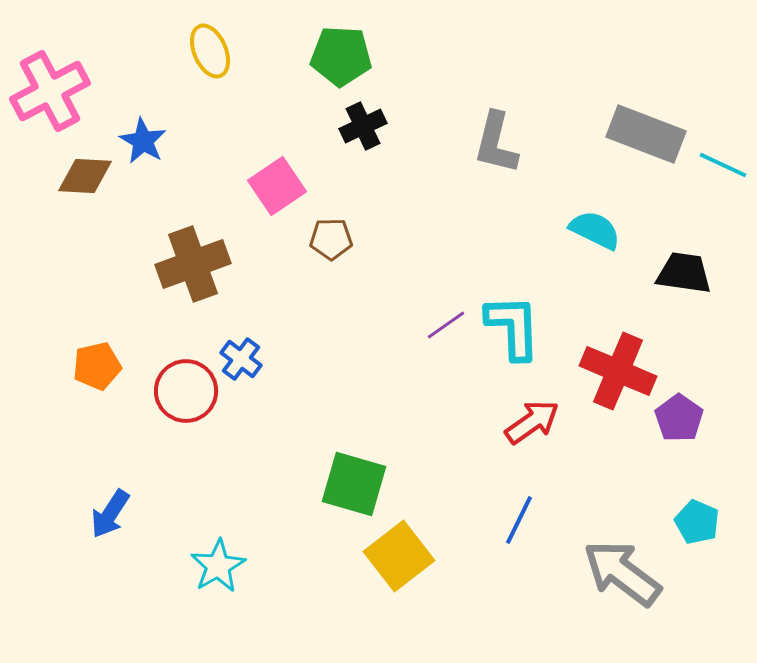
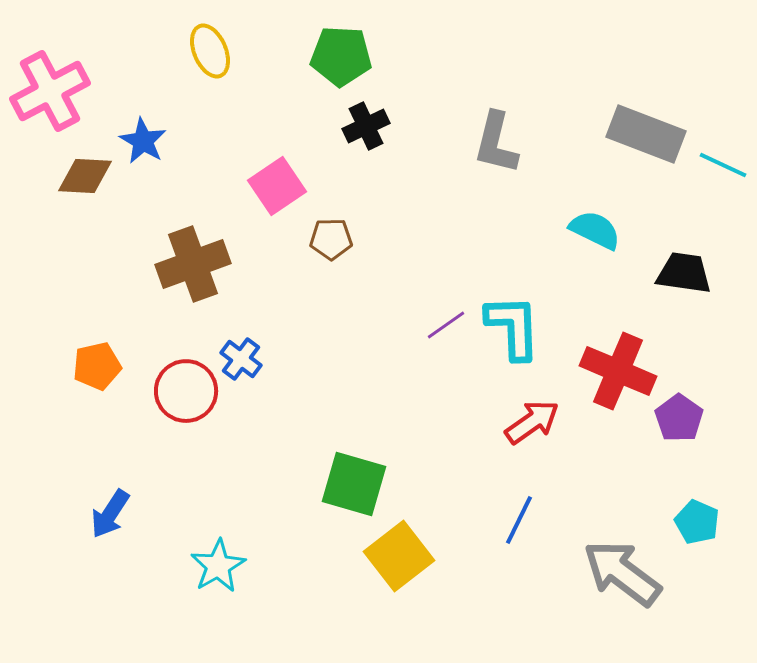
black cross: moved 3 px right
